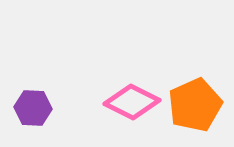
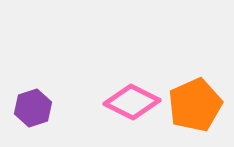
purple hexagon: rotated 21 degrees counterclockwise
